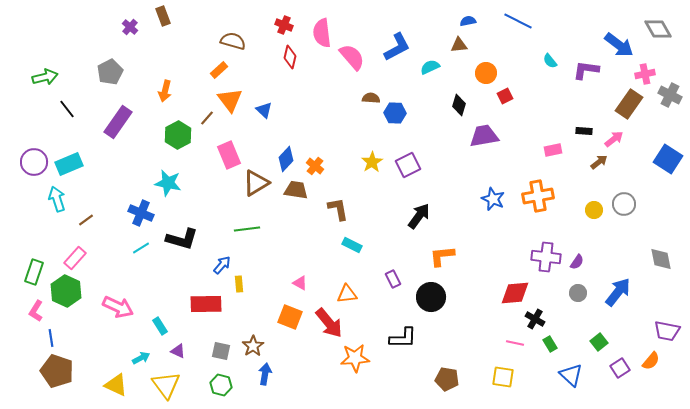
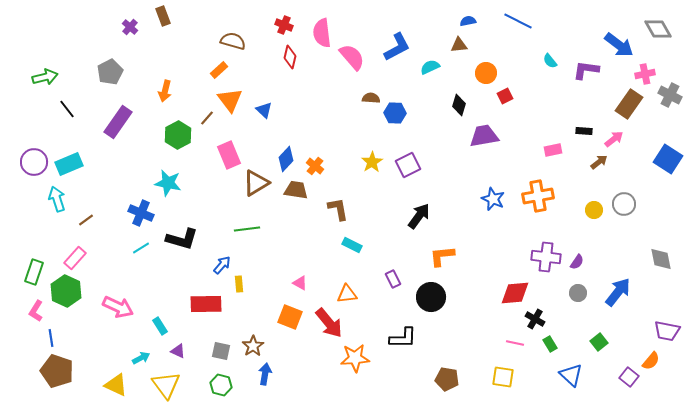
purple square at (620, 368): moved 9 px right, 9 px down; rotated 18 degrees counterclockwise
